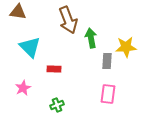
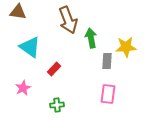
cyan triangle: rotated 10 degrees counterclockwise
red rectangle: rotated 48 degrees counterclockwise
green cross: rotated 16 degrees clockwise
